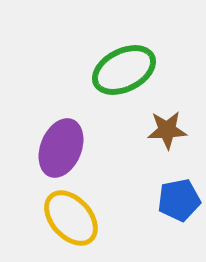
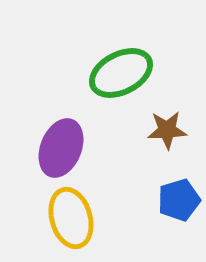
green ellipse: moved 3 px left, 3 px down
blue pentagon: rotated 6 degrees counterclockwise
yellow ellipse: rotated 26 degrees clockwise
